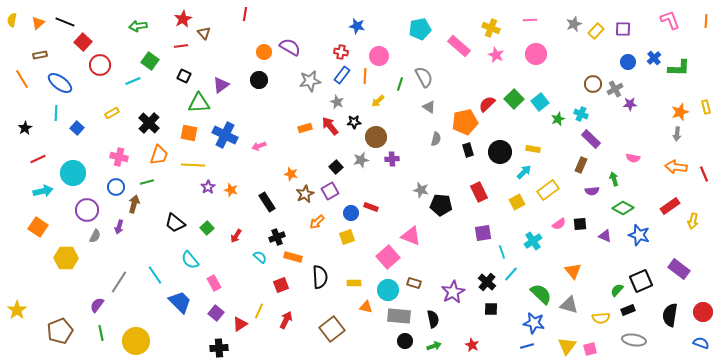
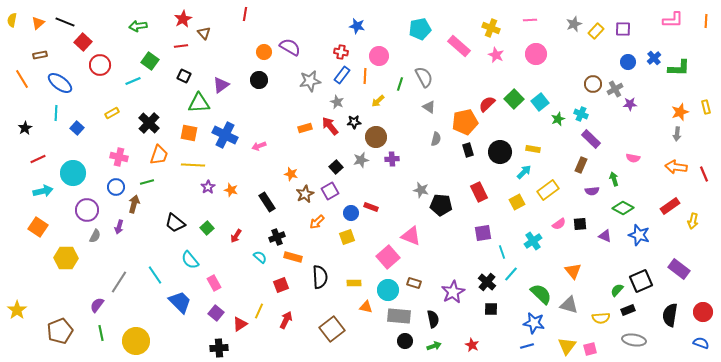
pink L-shape at (670, 20): moved 3 px right; rotated 110 degrees clockwise
